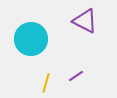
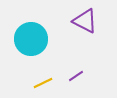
yellow line: moved 3 px left; rotated 48 degrees clockwise
